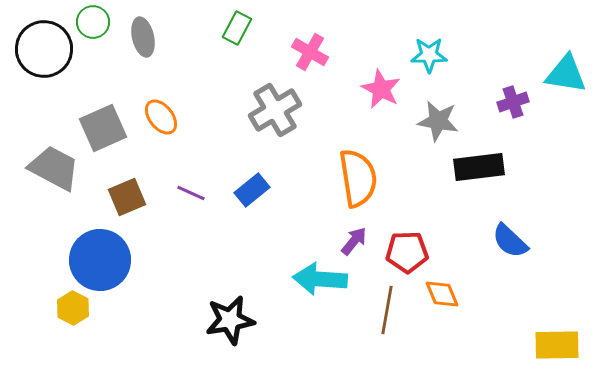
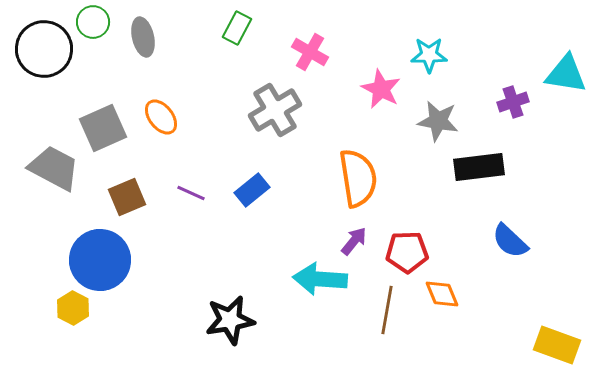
yellow rectangle: rotated 21 degrees clockwise
